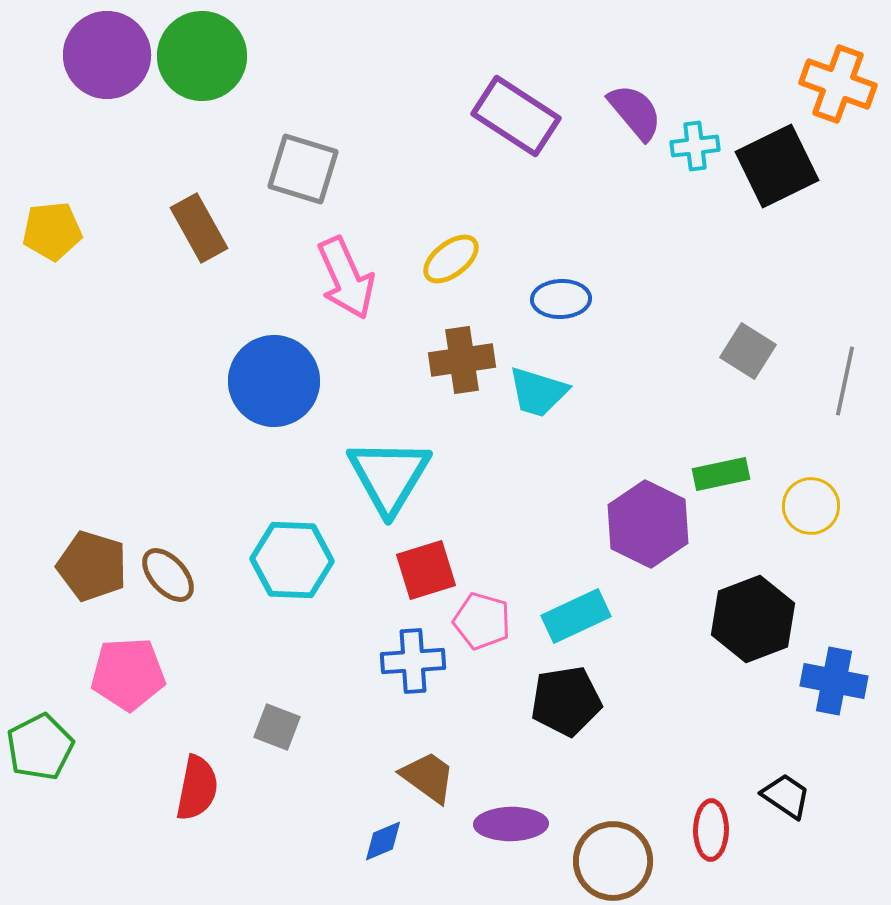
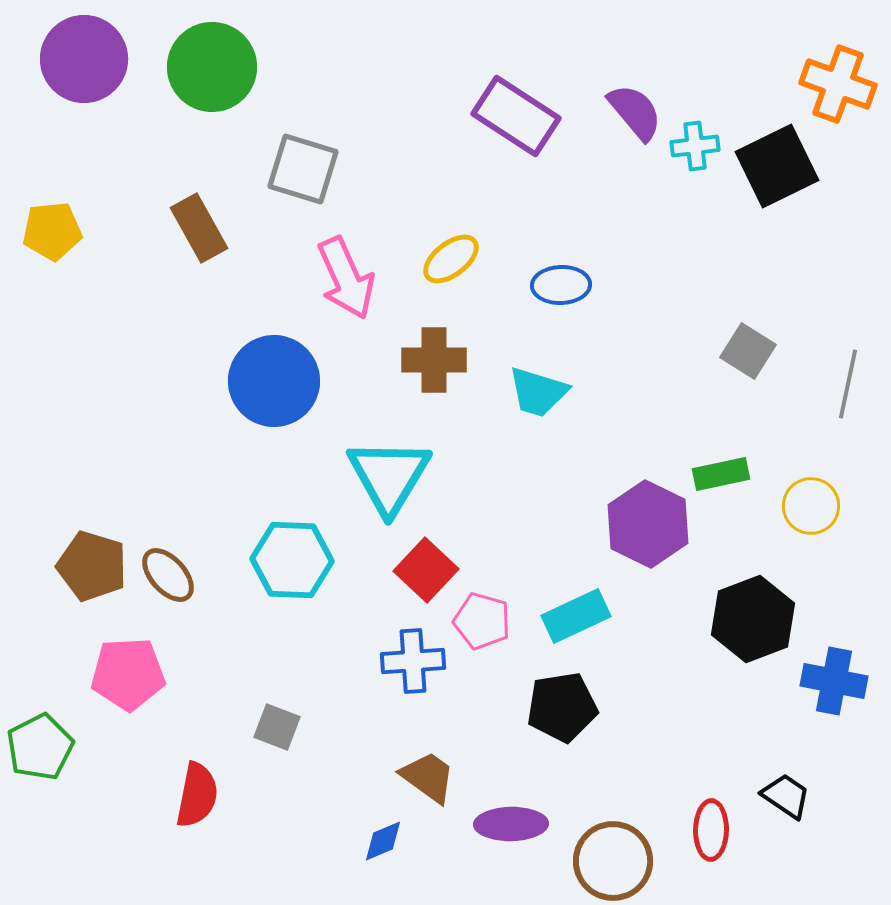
purple circle at (107, 55): moved 23 px left, 4 px down
green circle at (202, 56): moved 10 px right, 11 px down
blue ellipse at (561, 299): moved 14 px up
brown cross at (462, 360): moved 28 px left; rotated 8 degrees clockwise
gray line at (845, 381): moved 3 px right, 3 px down
red square at (426, 570): rotated 30 degrees counterclockwise
black pentagon at (566, 701): moved 4 px left, 6 px down
red semicircle at (197, 788): moved 7 px down
